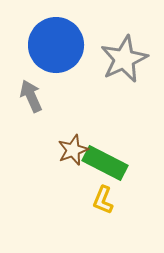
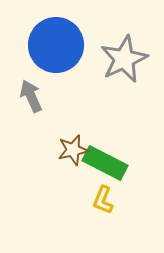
brown star: rotated 8 degrees clockwise
